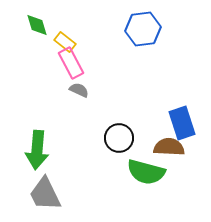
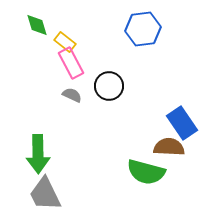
gray semicircle: moved 7 px left, 5 px down
blue rectangle: rotated 16 degrees counterclockwise
black circle: moved 10 px left, 52 px up
green arrow: moved 1 px right, 4 px down; rotated 6 degrees counterclockwise
